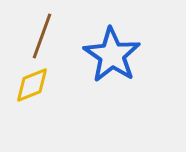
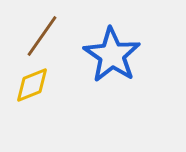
brown line: rotated 15 degrees clockwise
